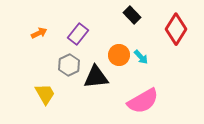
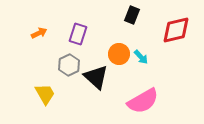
black rectangle: rotated 66 degrees clockwise
red diamond: moved 1 px down; rotated 44 degrees clockwise
purple rectangle: rotated 20 degrees counterclockwise
orange circle: moved 1 px up
black triangle: rotated 48 degrees clockwise
